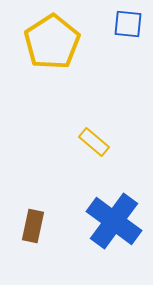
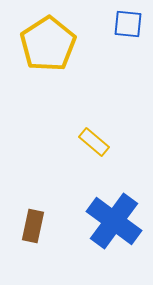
yellow pentagon: moved 4 px left, 2 px down
